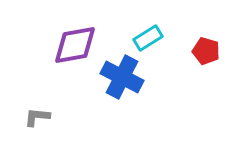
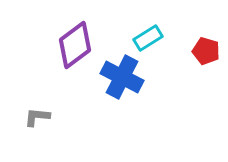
purple diamond: rotated 27 degrees counterclockwise
